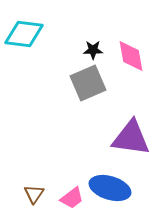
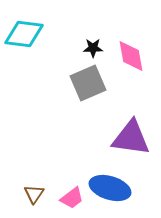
black star: moved 2 px up
